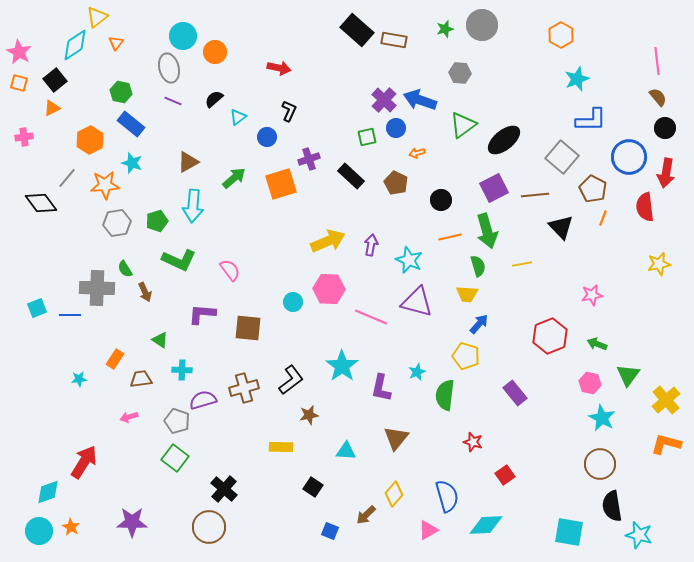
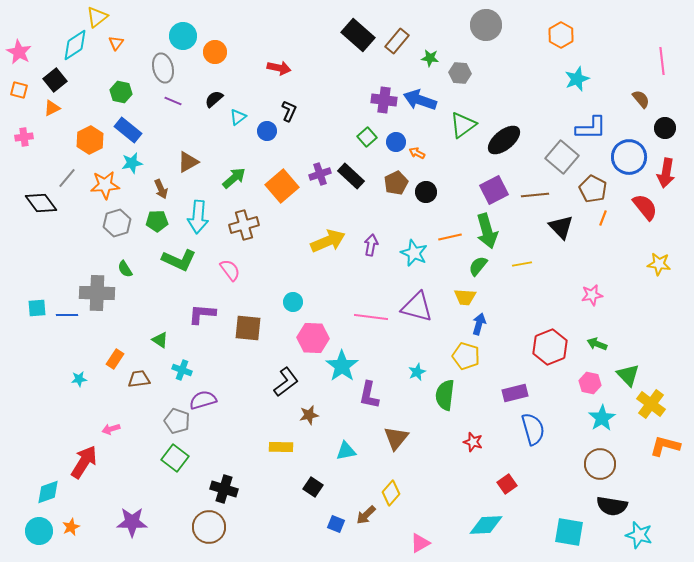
gray circle at (482, 25): moved 4 px right
green star at (445, 29): moved 15 px left, 29 px down; rotated 24 degrees clockwise
black rectangle at (357, 30): moved 1 px right, 5 px down
brown rectangle at (394, 40): moved 3 px right, 1 px down; rotated 60 degrees counterclockwise
pink line at (657, 61): moved 5 px right
gray ellipse at (169, 68): moved 6 px left
orange square at (19, 83): moved 7 px down
brown semicircle at (658, 97): moved 17 px left, 2 px down
purple cross at (384, 100): rotated 35 degrees counterclockwise
blue L-shape at (591, 120): moved 8 px down
blue rectangle at (131, 124): moved 3 px left, 6 px down
blue circle at (396, 128): moved 14 px down
blue circle at (267, 137): moved 6 px up
green square at (367, 137): rotated 30 degrees counterclockwise
orange arrow at (417, 153): rotated 42 degrees clockwise
purple cross at (309, 159): moved 11 px right, 15 px down
cyan star at (132, 163): rotated 30 degrees counterclockwise
brown pentagon at (396, 183): rotated 20 degrees clockwise
orange square at (281, 184): moved 1 px right, 2 px down; rotated 24 degrees counterclockwise
purple square at (494, 188): moved 2 px down
black circle at (441, 200): moved 15 px left, 8 px up
cyan arrow at (193, 206): moved 5 px right, 11 px down
red semicircle at (645, 207): rotated 148 degrees clockwise
green pentagon at (157, 221): rotated 15 degrees clockwise
gray hexagon at (117, 223): rotated 8 degrees counterclockwise
cyan star at (409, 260): moved 5 px right, 7 px up
yellow star at (659, 264): rotated 20 degrees clockwise
green semicircle at (478, 266): rotated 125 degrees counterclockwise
gray cross at (97, 288): moved 5 px down
pink hexagon at (329, 289): moved 16 px left, 49 px down
brown arrow at (145, 292): moved 16 px right, 103 px up
yellow trapezoid at (467, 294): moved 2 px left, 3 px down
purple triangle at (417, 302): moved 5 px down
cyan square at (37, 308): rotated 18 degrees clockwise
blue line at (70, 315): moved 3 px left
pink line at (371, 317): rotated 16 degrees counterclockwise
blue arrow at (479, 324): rotated 25 degrees counterclockwise
red hexagon at (550, 336): moved 11 px down
cyan cross at (182, 370): rotated 18 degrees clockwise
green triangle at (628, 375): rotated 20 degrees counterclockwise
brown trapezoid at (141, 379): moved 2 px left
black L-shape at (291, 380): moved 5 px left, 2 px down
brown cross at (244, 388): moved 163 px up
purple L-shape at (381, 388): moved 12 px left, 7 px down
purple rectangle at (515, 393): rotated 65 degrees counterclockwise
yellow cross at (666, 400): moved 15 px left, 4 px down; rotated 12 degrees counterclockwise
pink arrow at (129, 417): moved 18 px left, 12 px down
cyan star at (602, 418): rotated 12 degrees clockwise
orange L-shape at (666, 444): moved 1 px left, 2 px down
cyan triangle at (346, 451): rotated 15 degrees counterclockwise
red square at (505, 475): moved 2 px right, 9 px down
black cross at (224, 489): rotated 24 degrees counterclockwise
yellow diamond at (394, 494): moved 3 px left, 1 px up
blue semicircle at (447, 496): moved 86 px right, 67 px up
black semicircle at (612, 506): rotated 72 degrees counterclockwise
orange star at (71, 527): rotated 18 degrees clockwise
pink triangle at (428, 530): moved 8 px left, 13 px down
blue square at (330, 531): moved 6 px right, 7 px up
